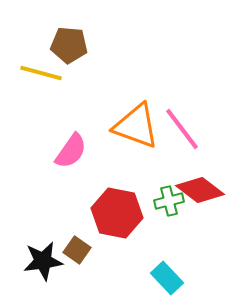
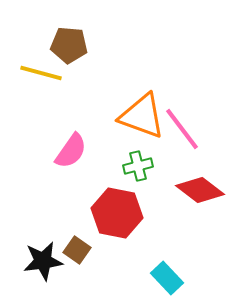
orange triangle: moved 6 px right, 10 px up
green cross: moved 31 px left, 35 px up
